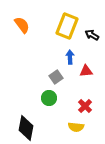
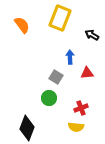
yellow rectangle: moved 7 px left, 8 px up
red triangle: moved 1 px right, 2 px down
gray square: rotated 24 degrees counterclockwise
red cross: moved 4 px left, 2 px down; rotated 24 degrees clockwise
black diamond: moved 1 px right; rotated 10 degrees clockwise
